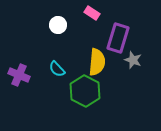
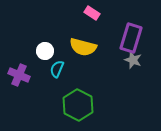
white circle: moved 13 px left, 26 px down
purple rectangle: moved 13 px right
yellow semicircle: moved 14 px left, 15 px up; rotated 100 degrees clockwise
cyan semicircle: rotated 66 degrees clockwise
green hexagon: moved 7 px left, 14 px down
